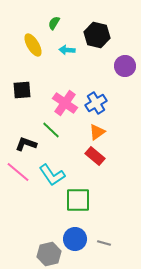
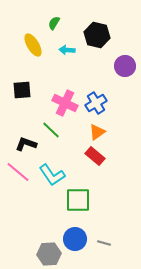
pink cross: rotated 10 degrees counterclockwise
gray hexagon: rotated 10 degrees clockwise
